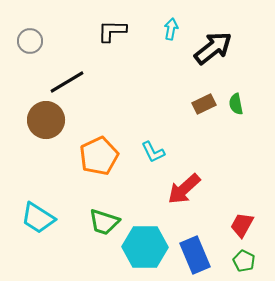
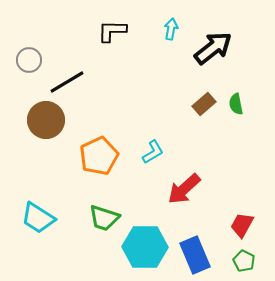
gray circle: moved 1 px left, 19 px down
brown rectangle: rotated 15 degrees counterclockwise
cyan L-shape: rotated 95 degrees counterclockwise
green trapezoid: moved 4 px up
